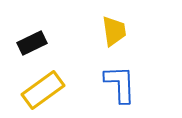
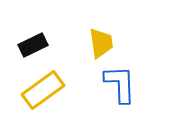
yellow trapezoid: moved 13 px left, 12 px down
black rectangle: moved 1 px right, 2 px down
